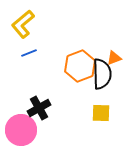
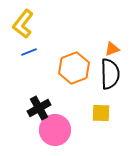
yellow L-shape: rotated 12 degrees counterclockwise
blue line: moved 1 px up
orange triangle: moved 2 px left, 9 px up
orange hexagon: moved 6 px left, 2 px down
black semicircle: moved 8 px right
pink circle: moved 34 px right
